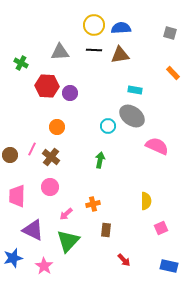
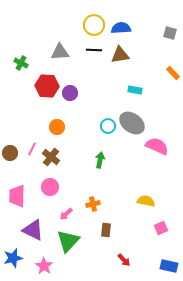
gray ellipse: moved 7 px down
brown circle: moved 2 px up
yellow semicircle: rotated 78 degrees counterclockwise
